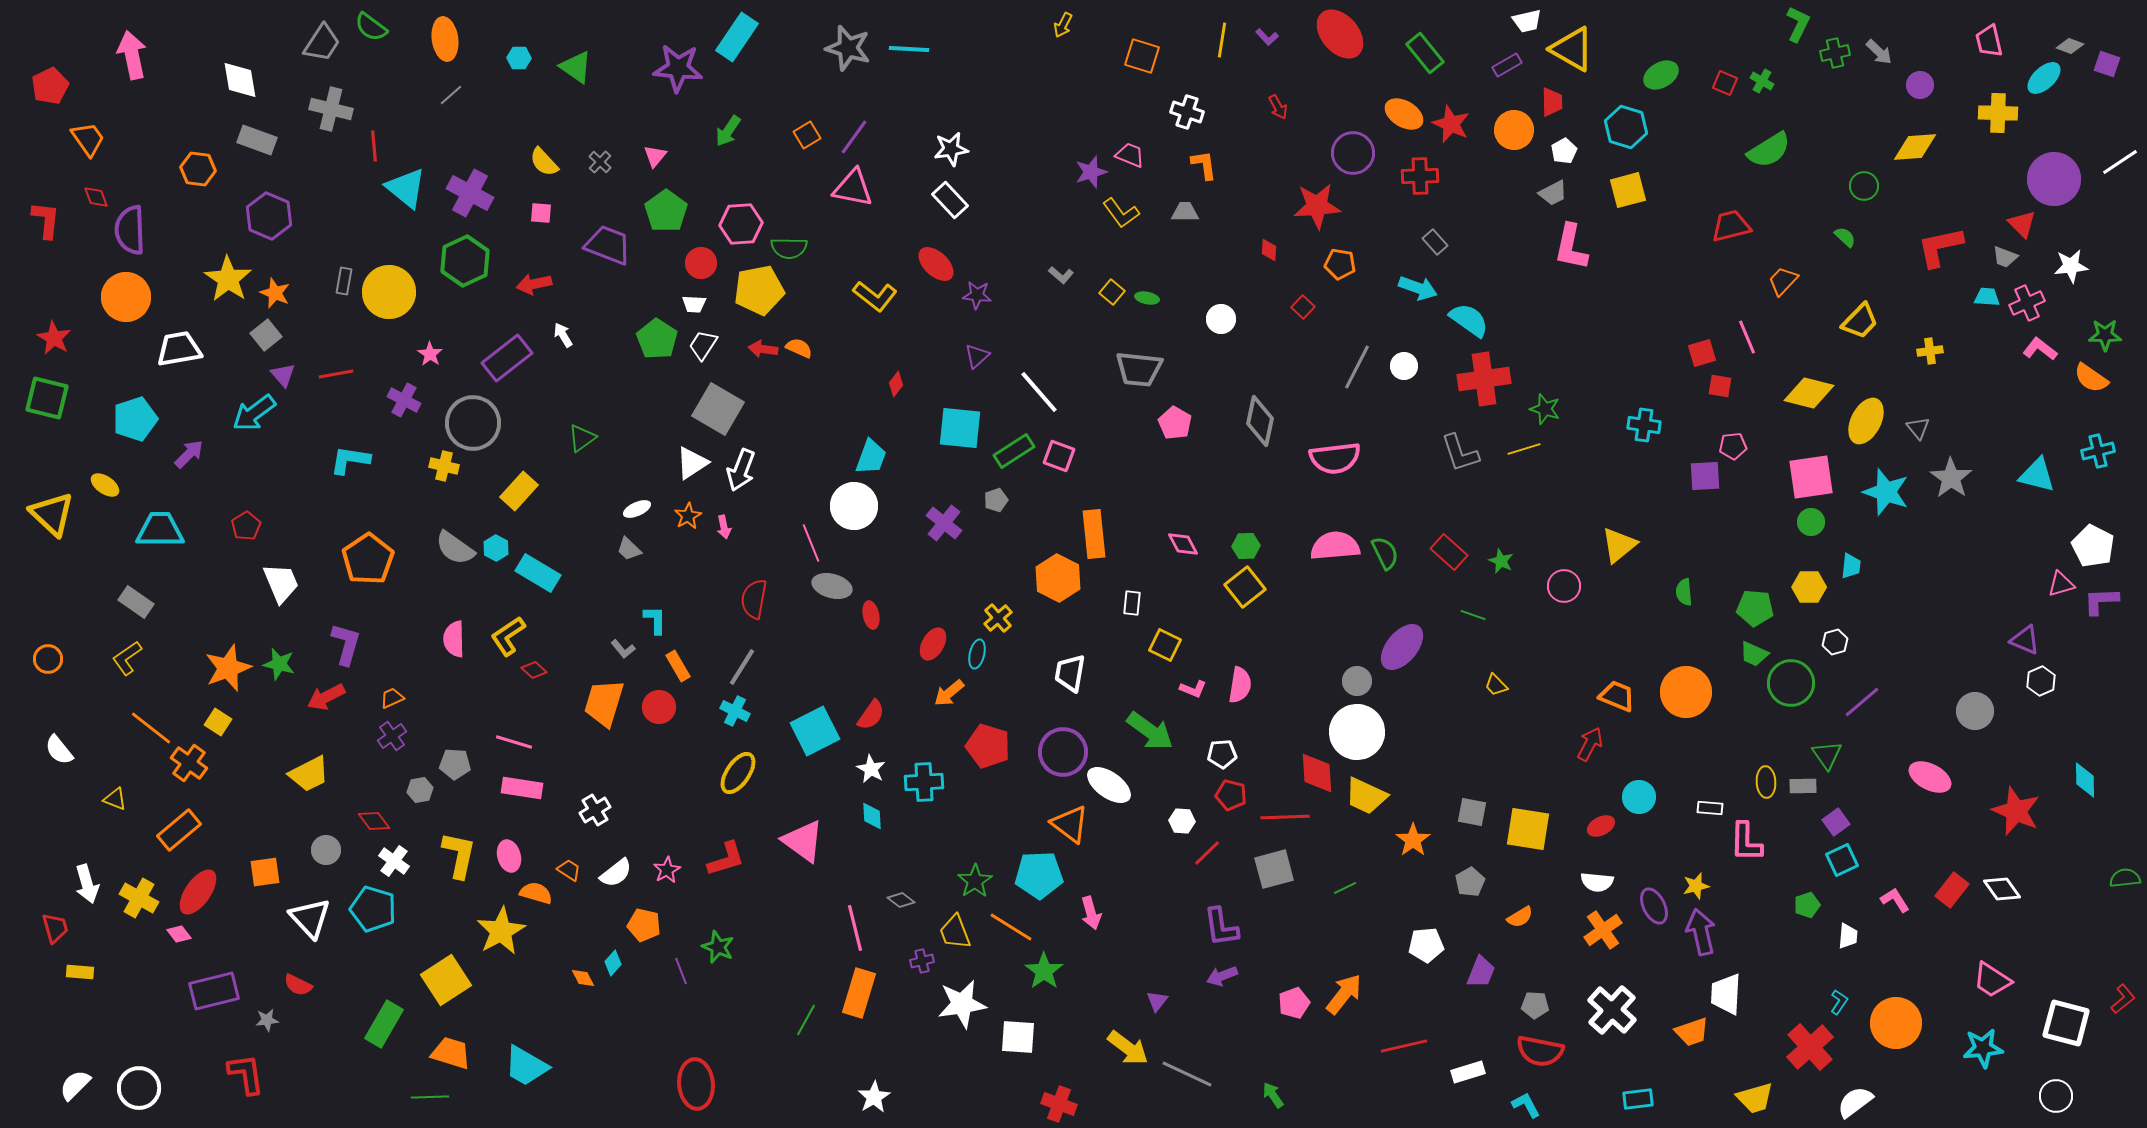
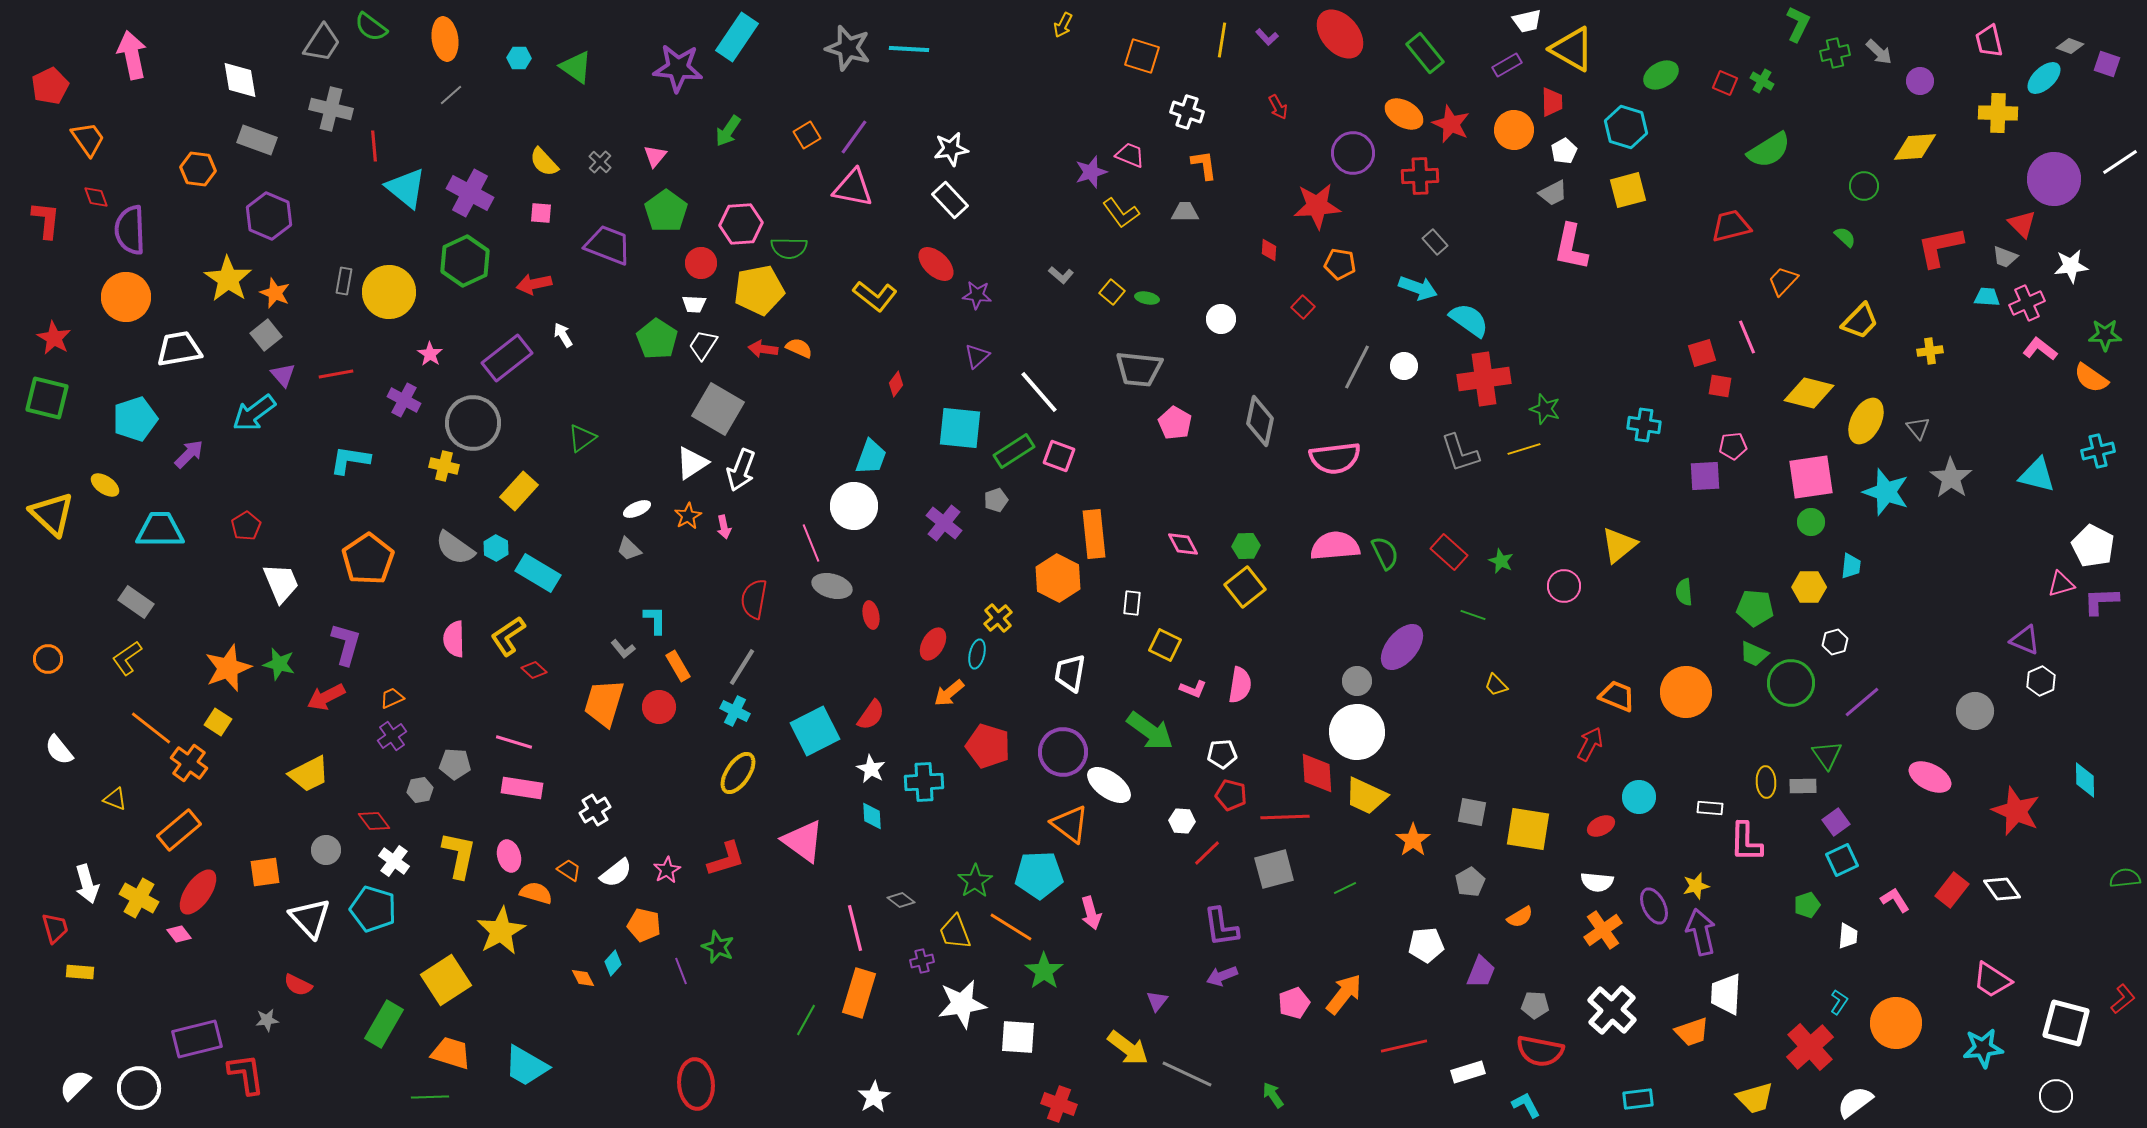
purple circle at (1920, 85): moved 4 px up
purple rectangle at (214, 991): moved 17 px left, 48 px down
